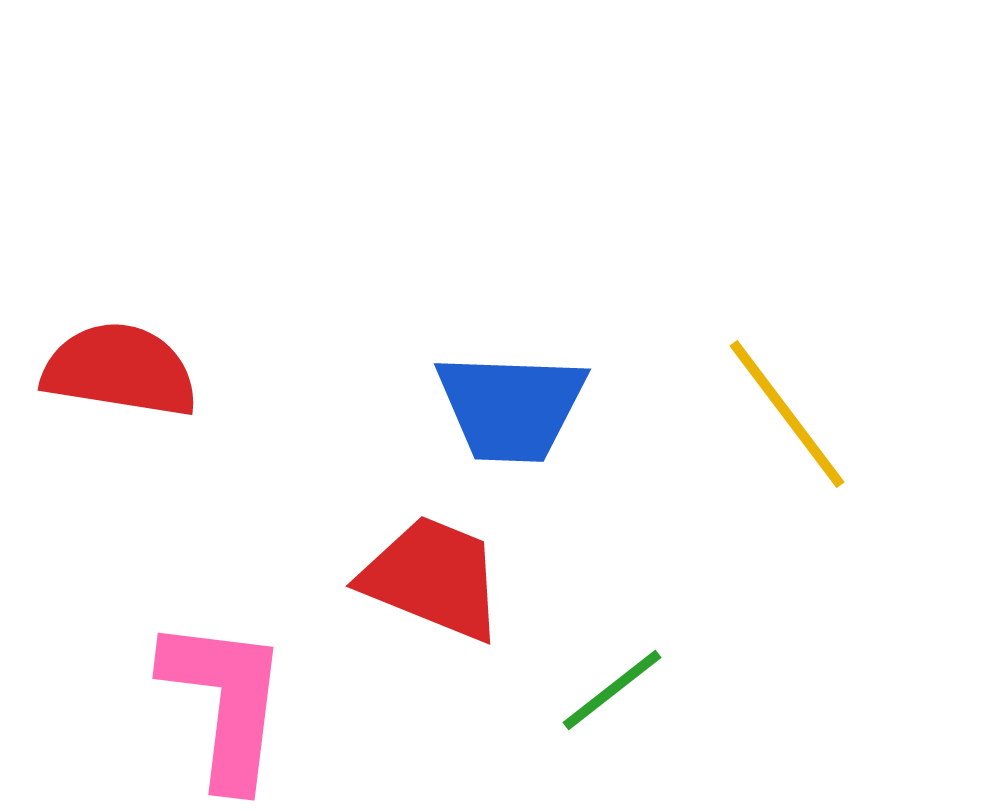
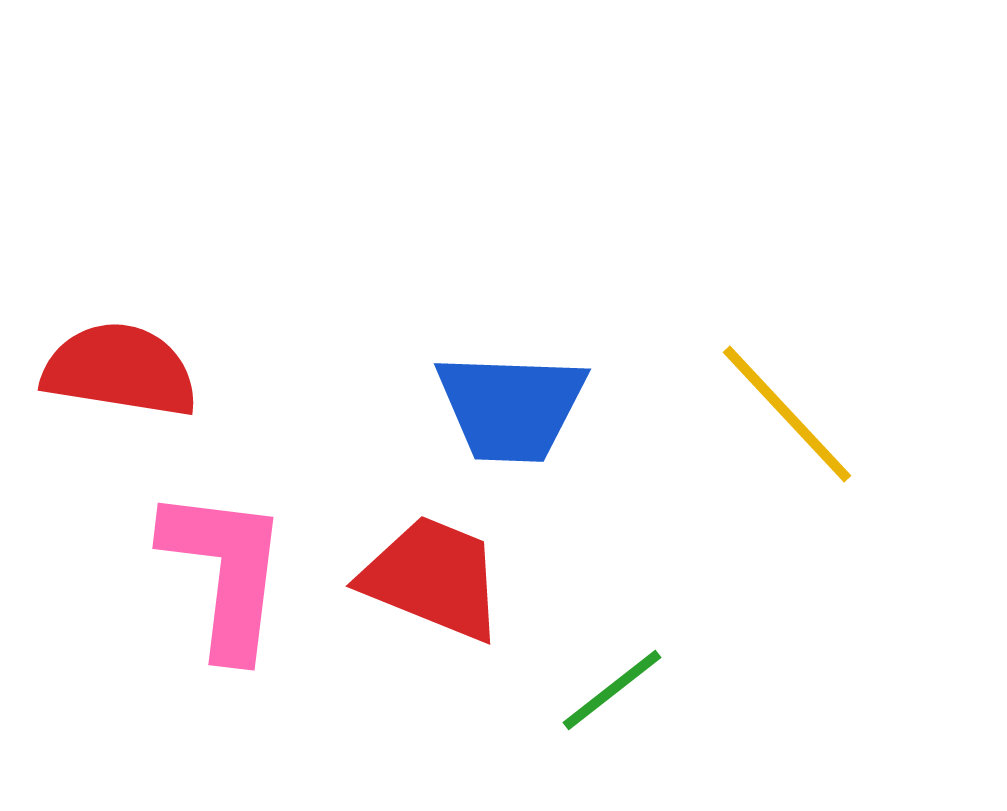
yellow line: rotated 6 degrees counterclockwise
pink L-shape: moved 130 px up
